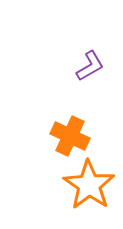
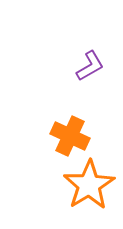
orange star: rotated 6 degrees clockwise
